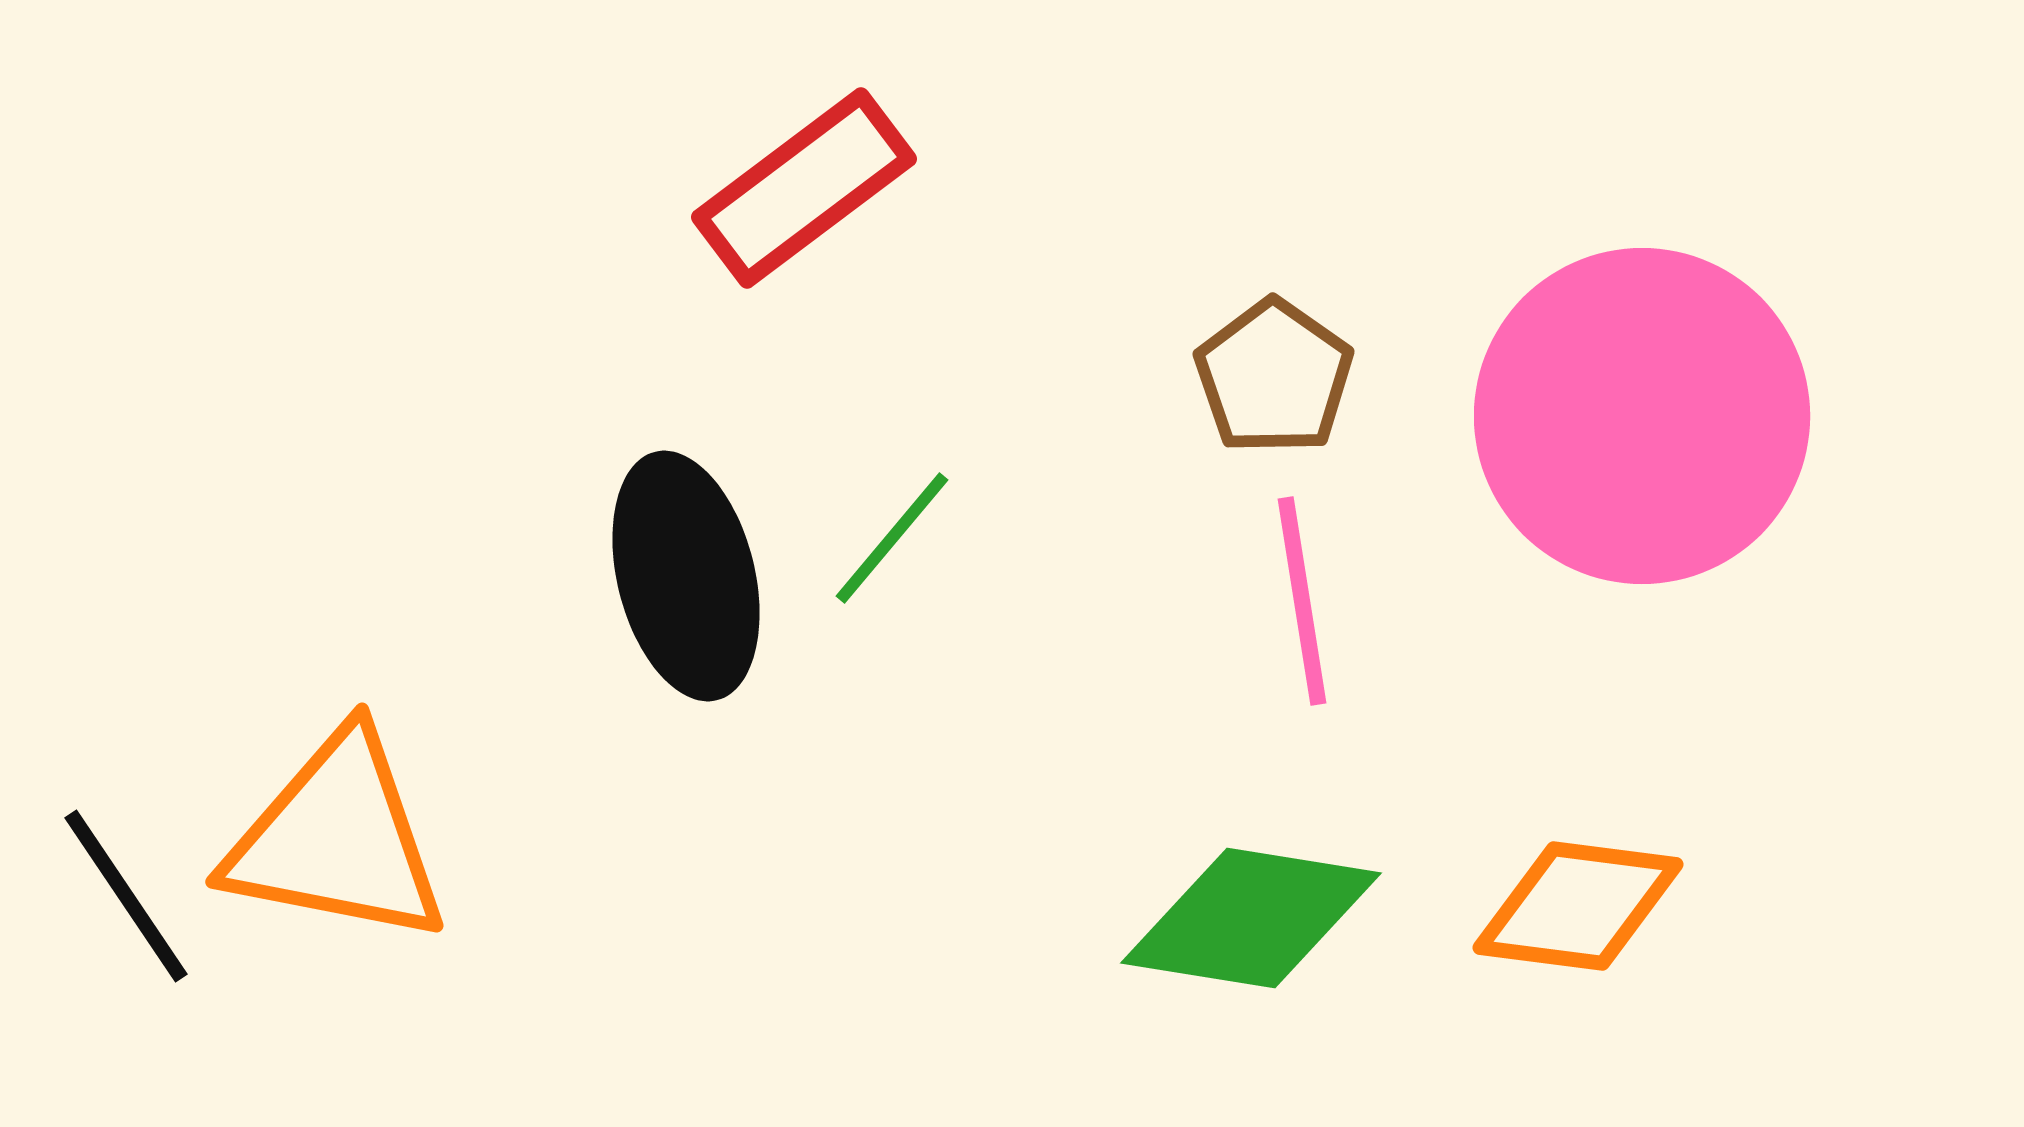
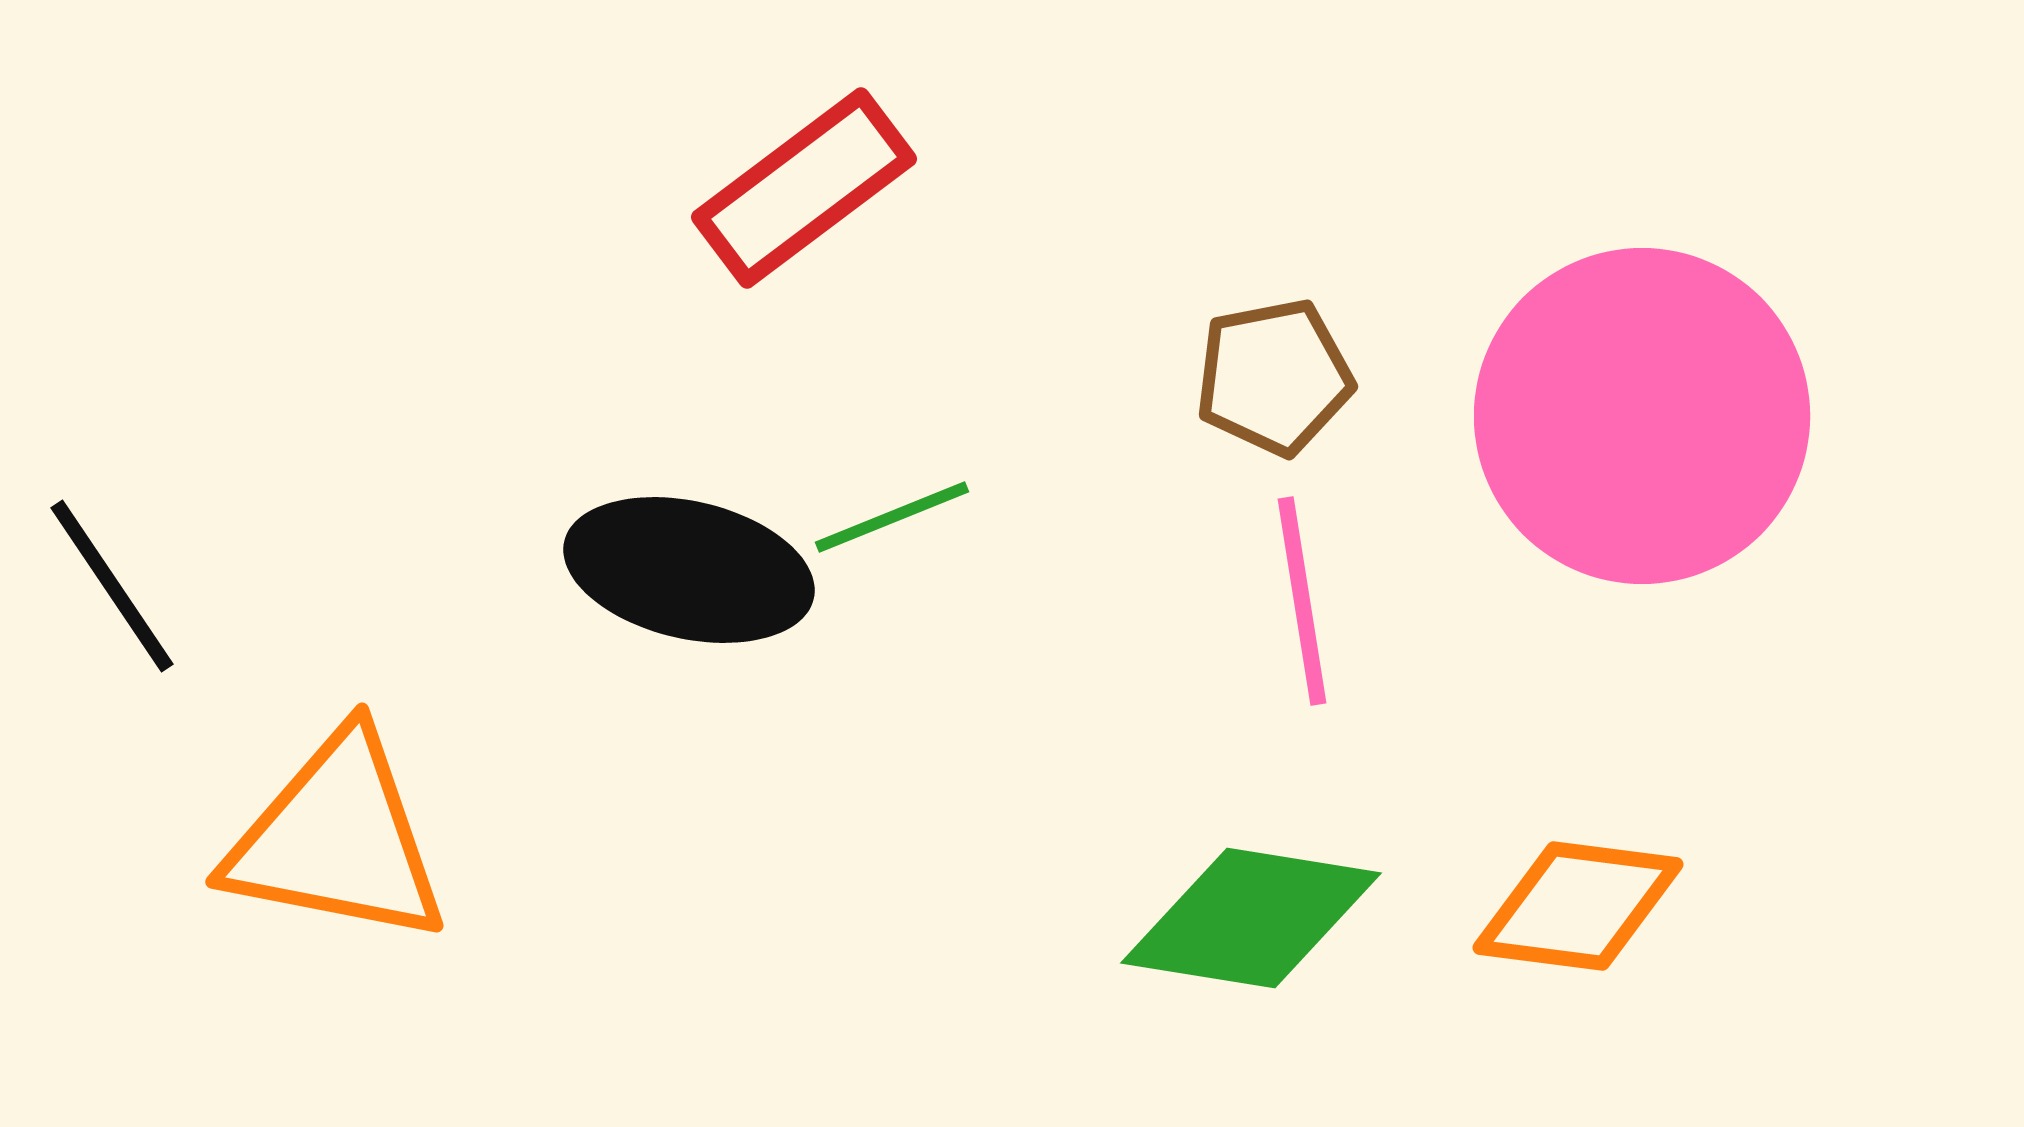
brown pentagon: rotated 26 degrees clockwise
green line: moved 21 px up; rotated 28 degrees clockwise
black ellipse: moved 3 px right, 6 px up; rotated 63 degrees counterclockwise
black line: moved 14 px left, 310 px up
